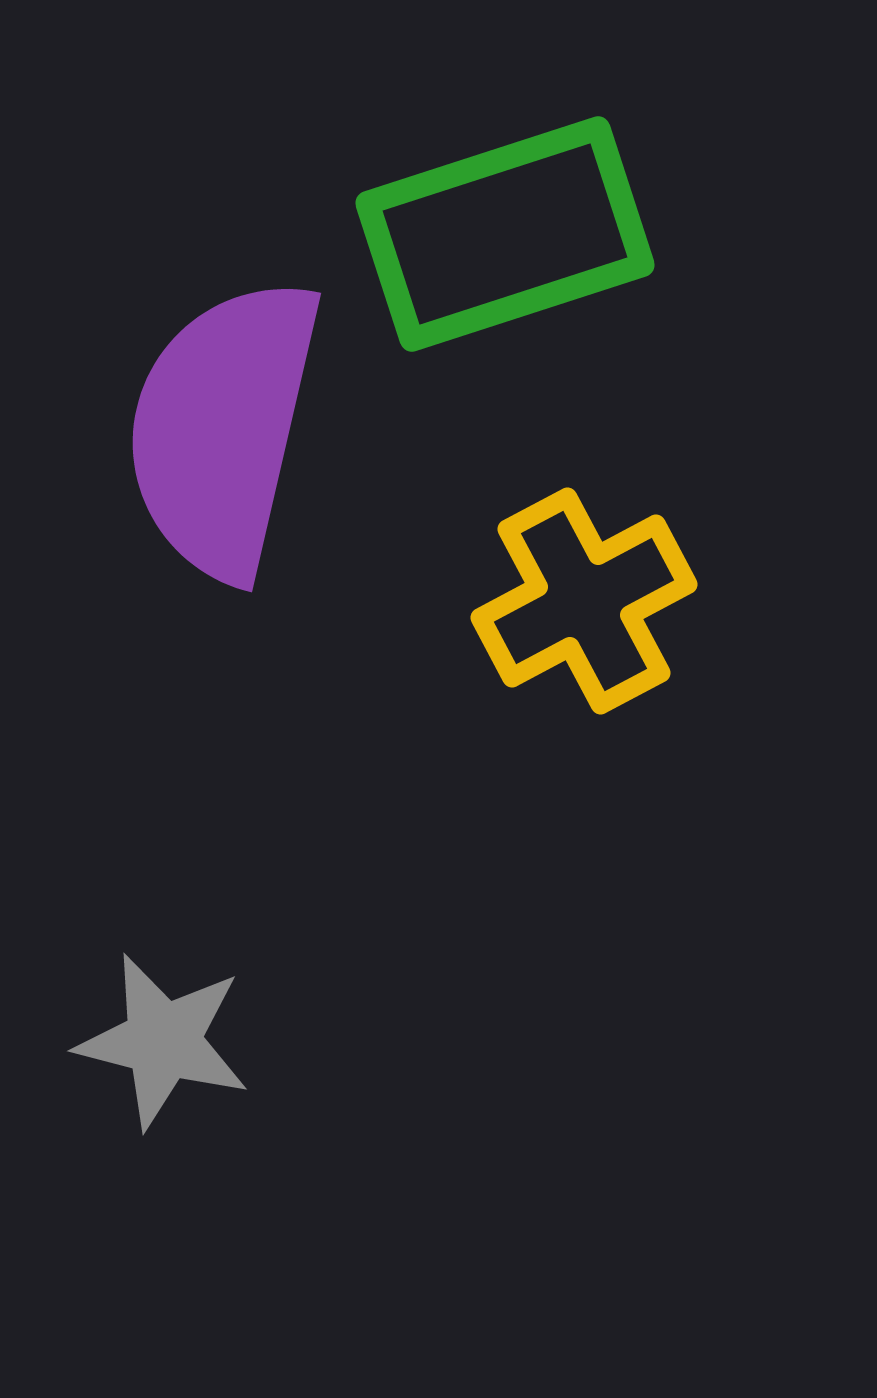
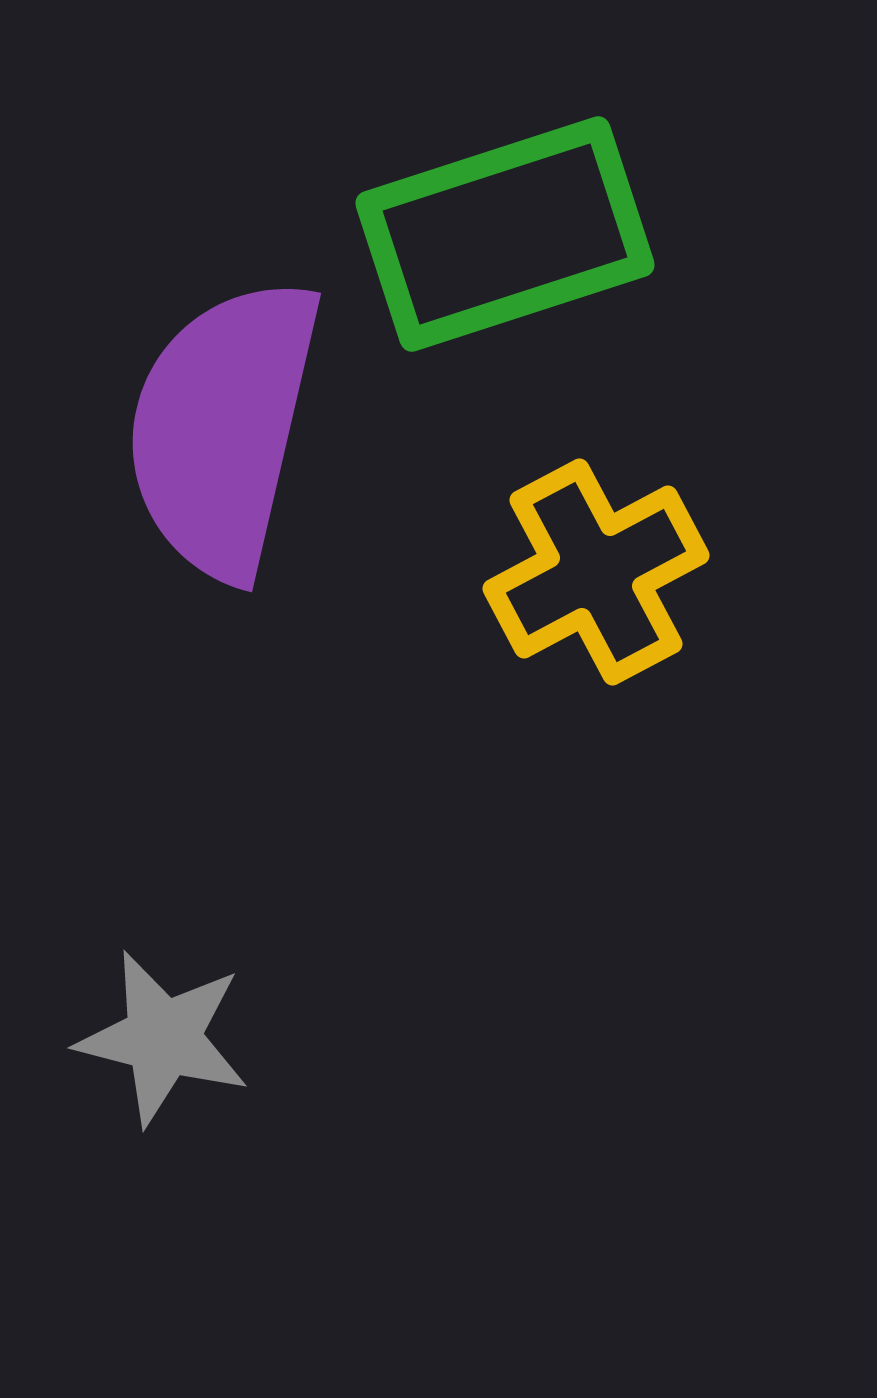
yellow cross: moved 12 px right, 29 px up
gray star: moved 3 px up
